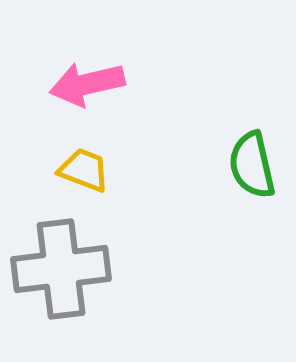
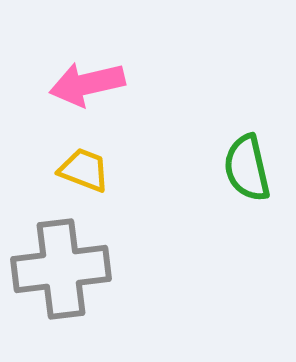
green semicircle: moved 5 px left, 3 px down
